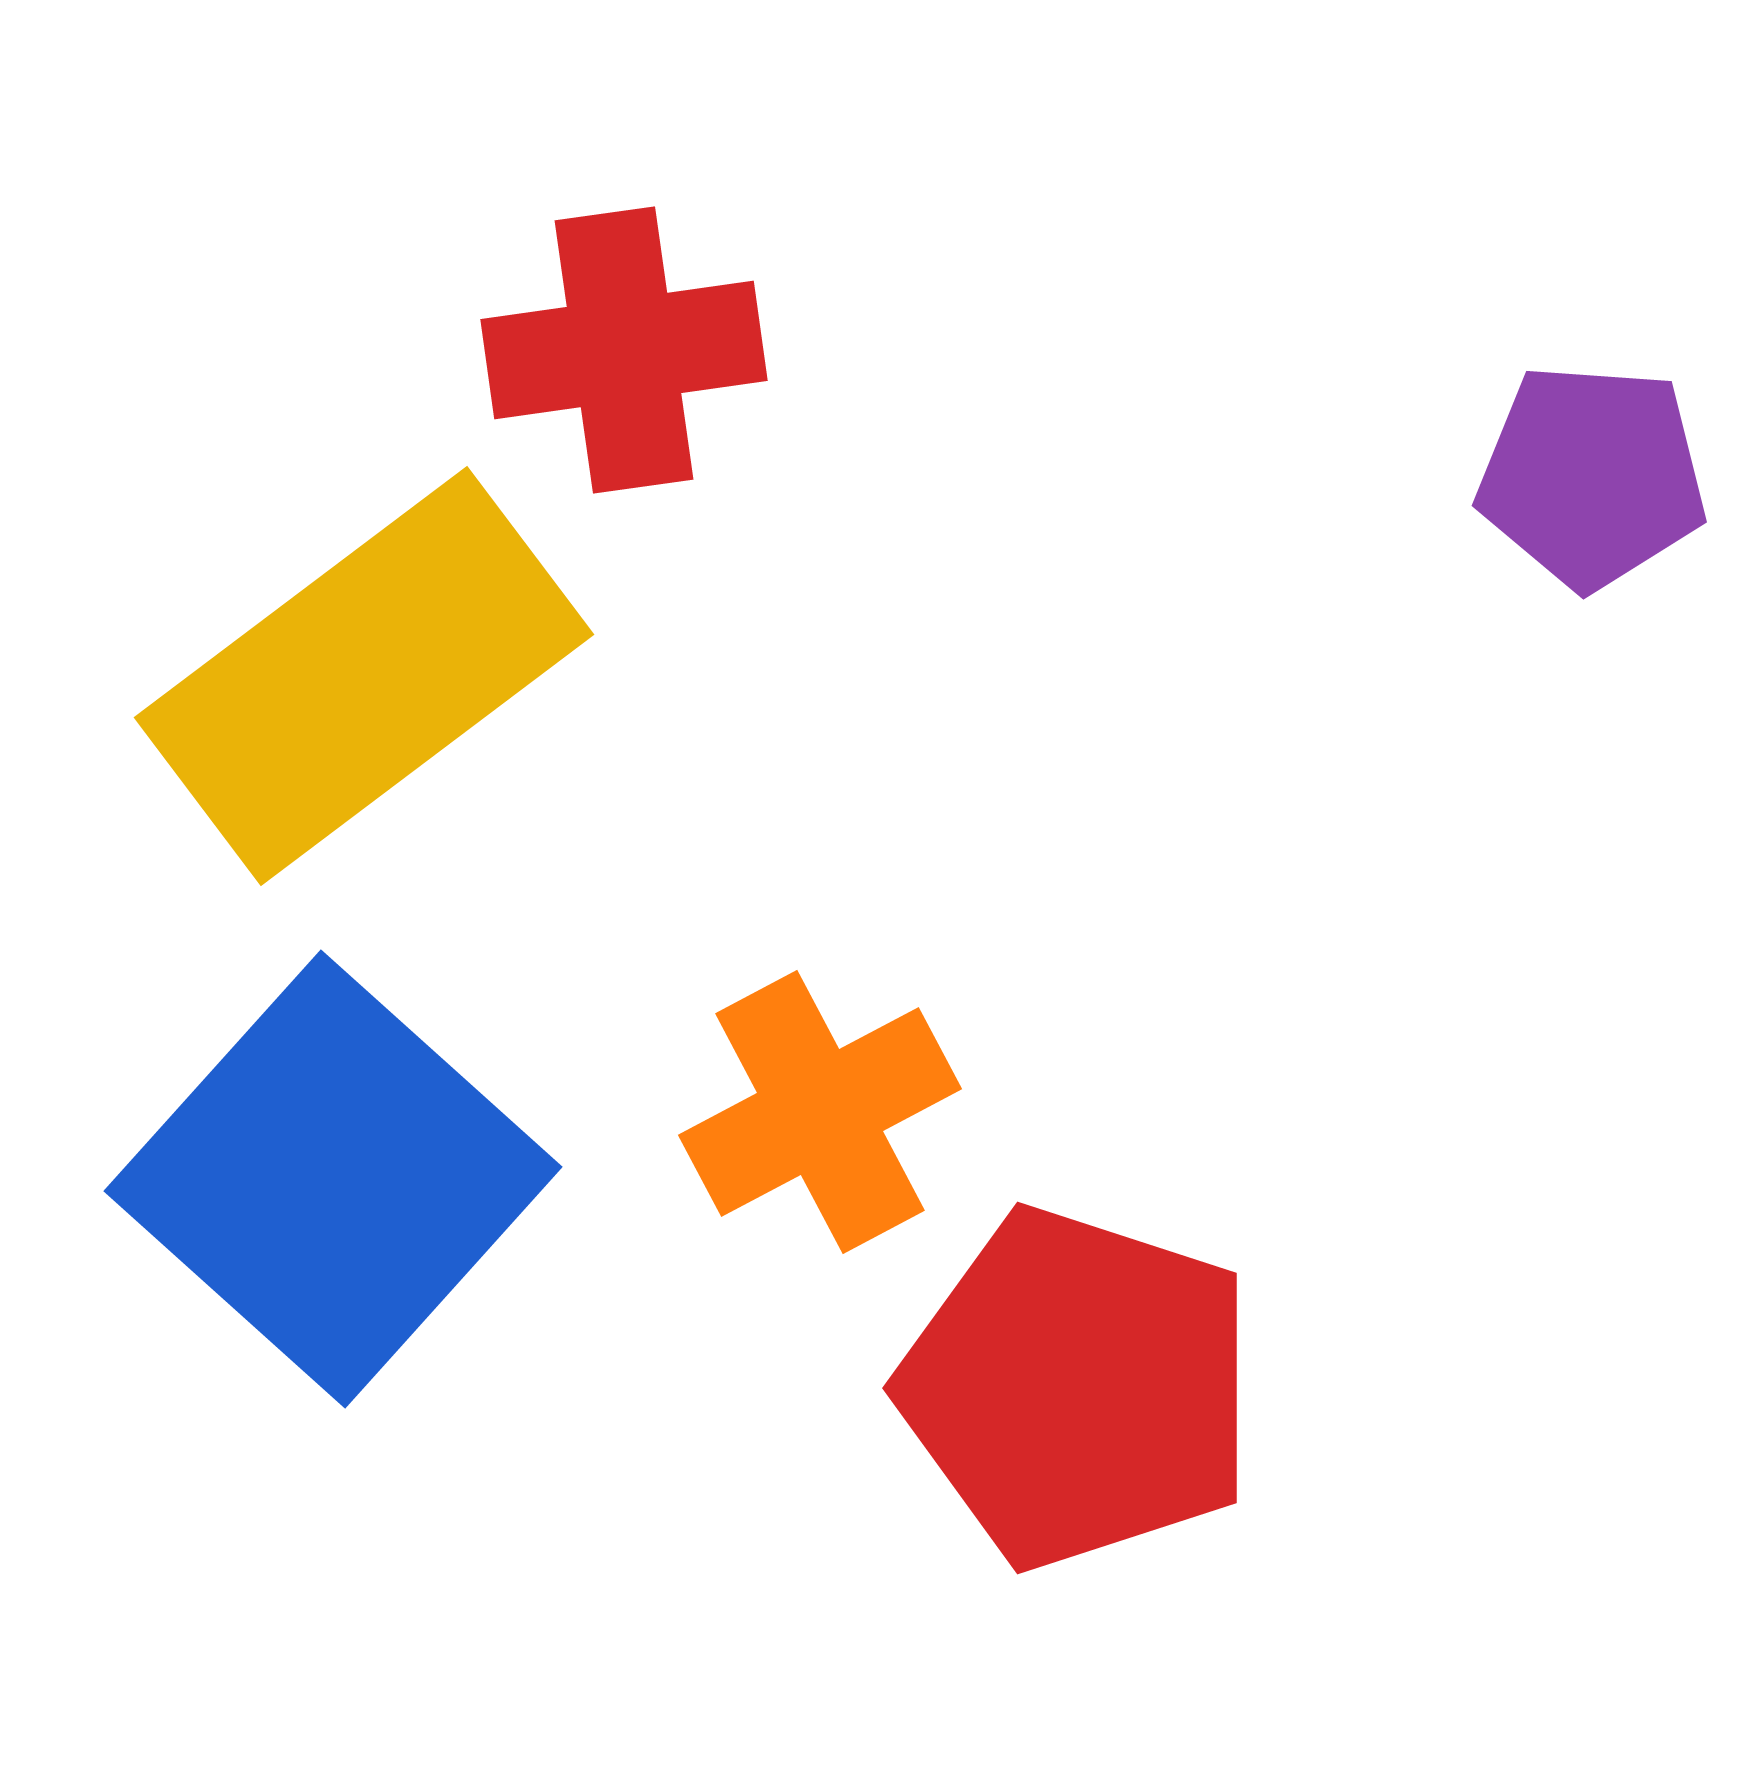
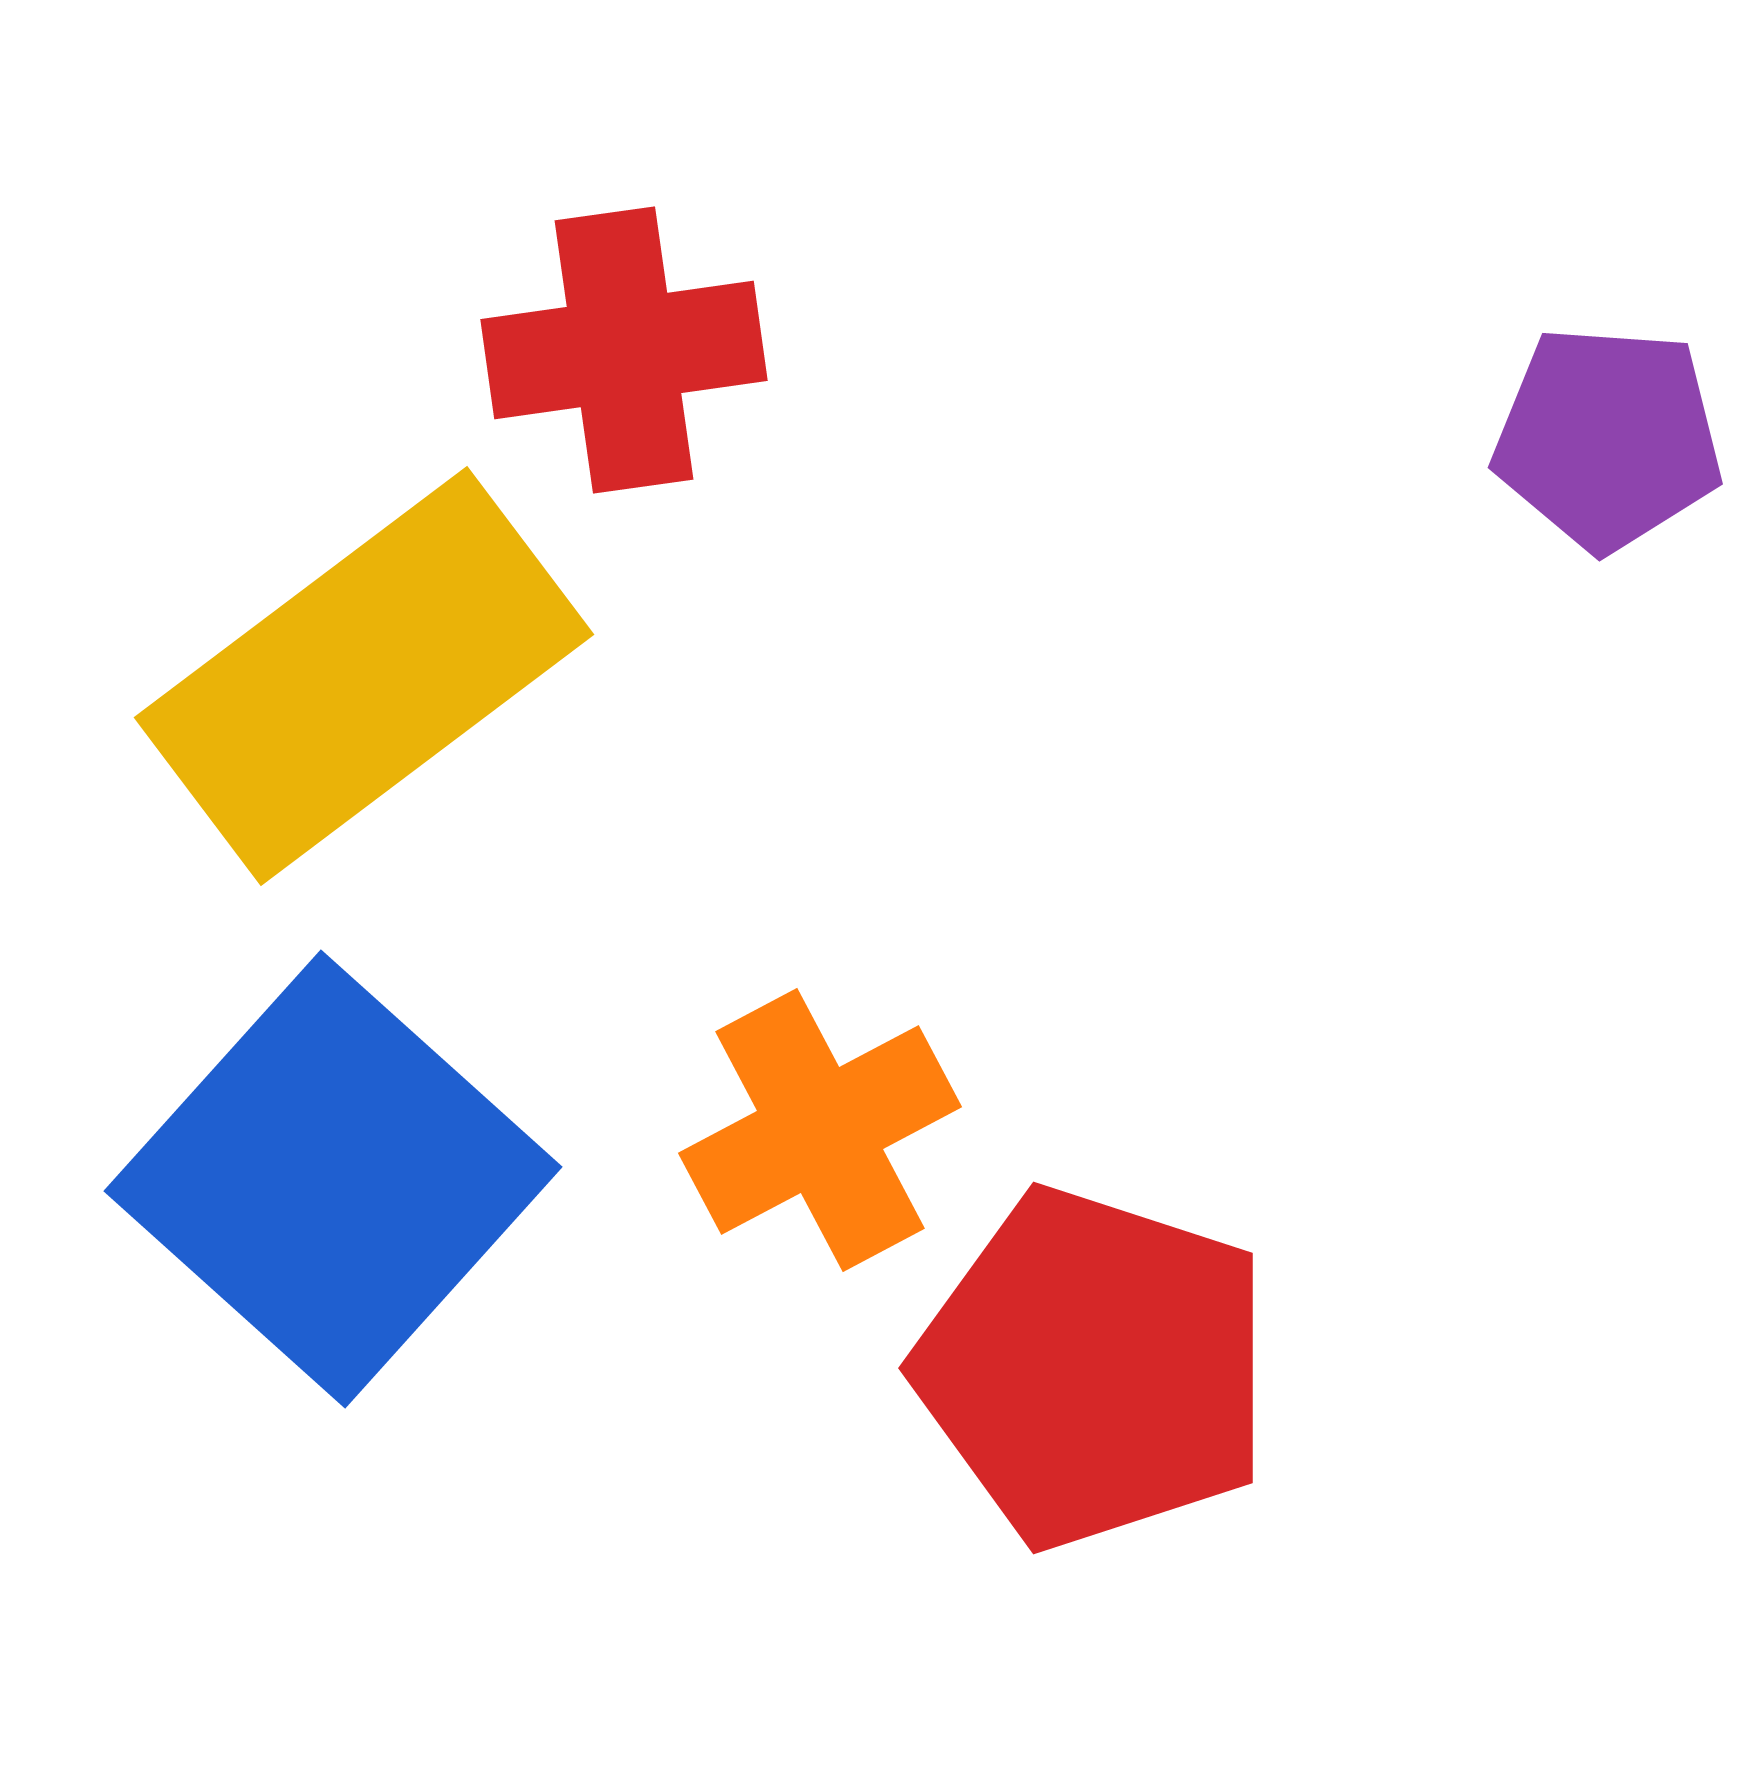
purple pentagon: moved 16 px right, 38 px up
orange cross: moved 18 px down
red pentagon: moved 16 px right, 20 px up
